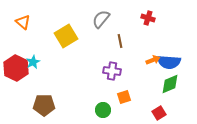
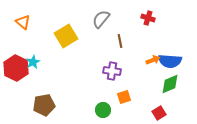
blue semicircle: moved 1 px right, 1 px up
brown pentagon: rotated 10 degrees counterclockwise
